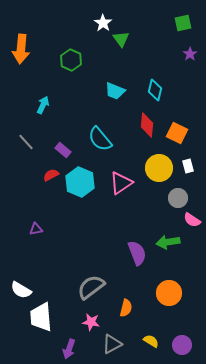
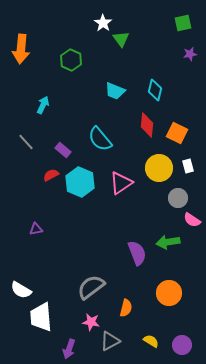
purple star: rotated 24 degrees clockwise
gray triangle: moved 2 px left, 3 px up
